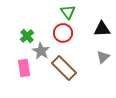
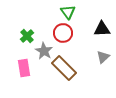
gray star: moved 3 px right
